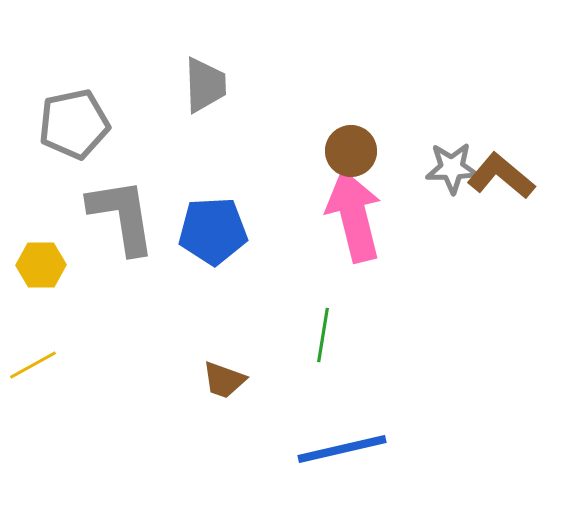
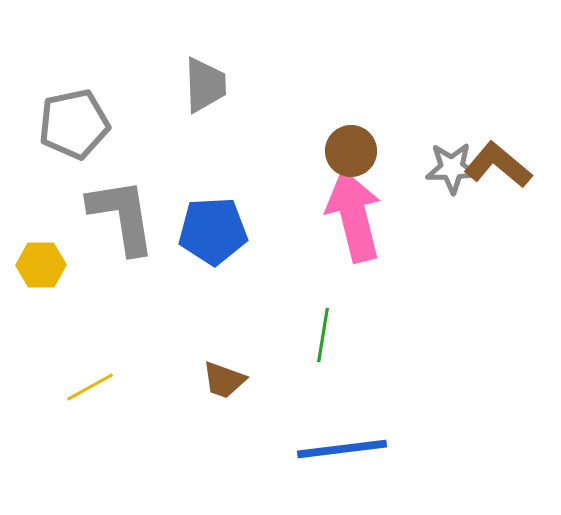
brown L-shape: moved 3 px left, 11 px up
yellow line: moved 57 px right, 22 px down
blue line: rotated 6 degrees clockwise
